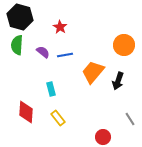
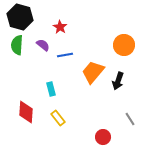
purple semicircle: moved 7 px up
